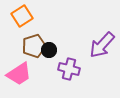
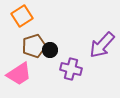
black circle: moved 1 px right
purple cross: moved 2 px right
